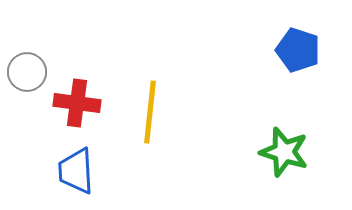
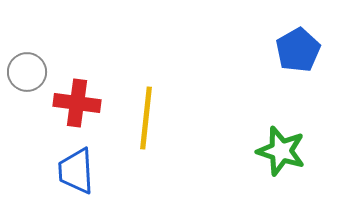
blue pentagon: rotated 24 degrees clockwise
yellow line: moved 4 px left, 6 px down
green star: moved 3 px left, 1 px up
